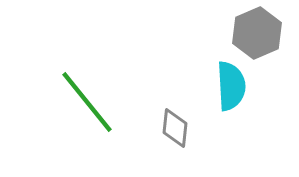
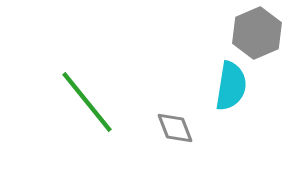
cyan semicircle: rotated 12 degrees clockwise
gray diamond: rotated 27 degrees counterclockwise
